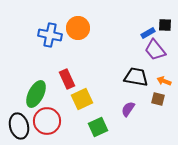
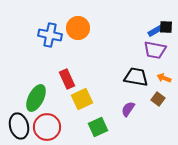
black square: moved 1 px right, 2 px down
blue rectangle: moved 7 px right, 2 px up
purple trapezoid: rotated 40 degrees counterclockwise
orange arrow: moved 3 px up
green ellipse: moved 4 px down
brown square: rotated 24 degrees clockwise
red circle: moved 6 px down
